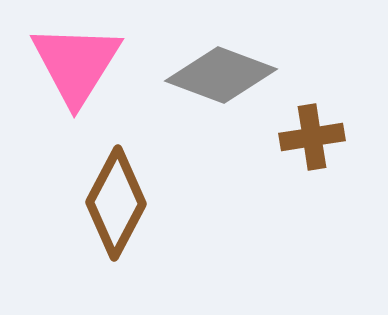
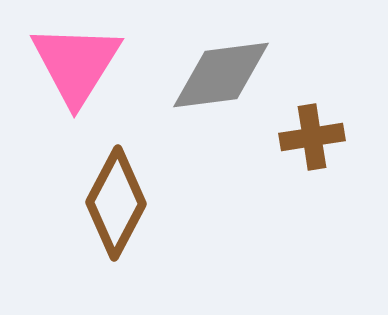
gray diamond: rotated 28 degrees counterclockwise
